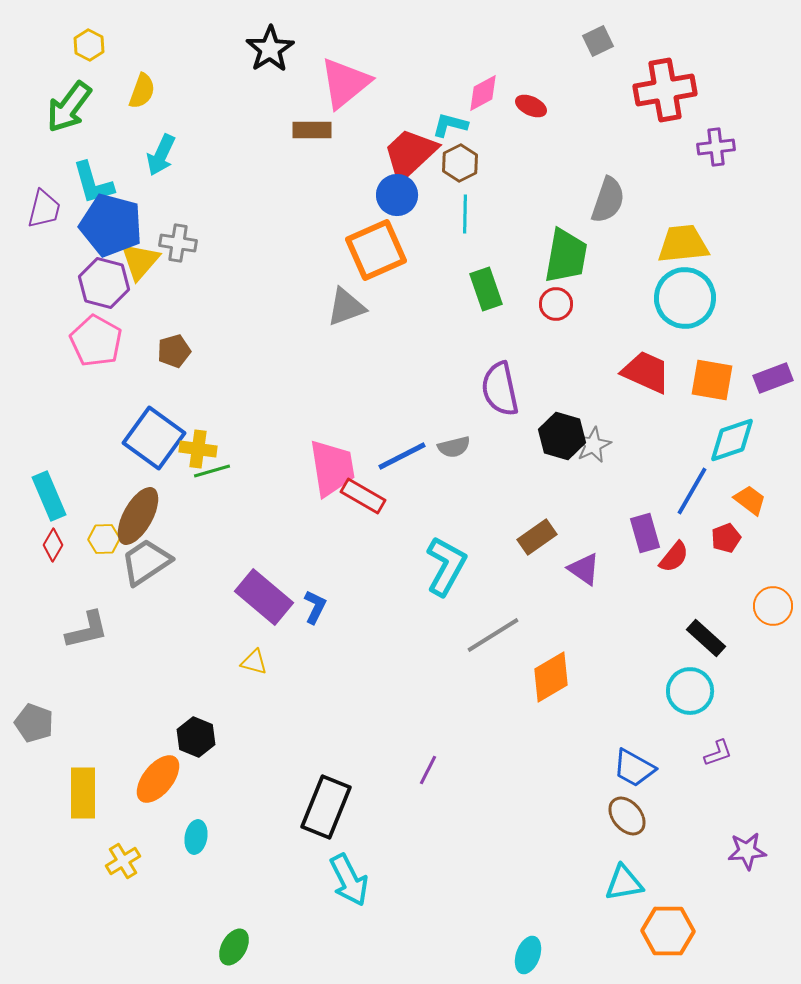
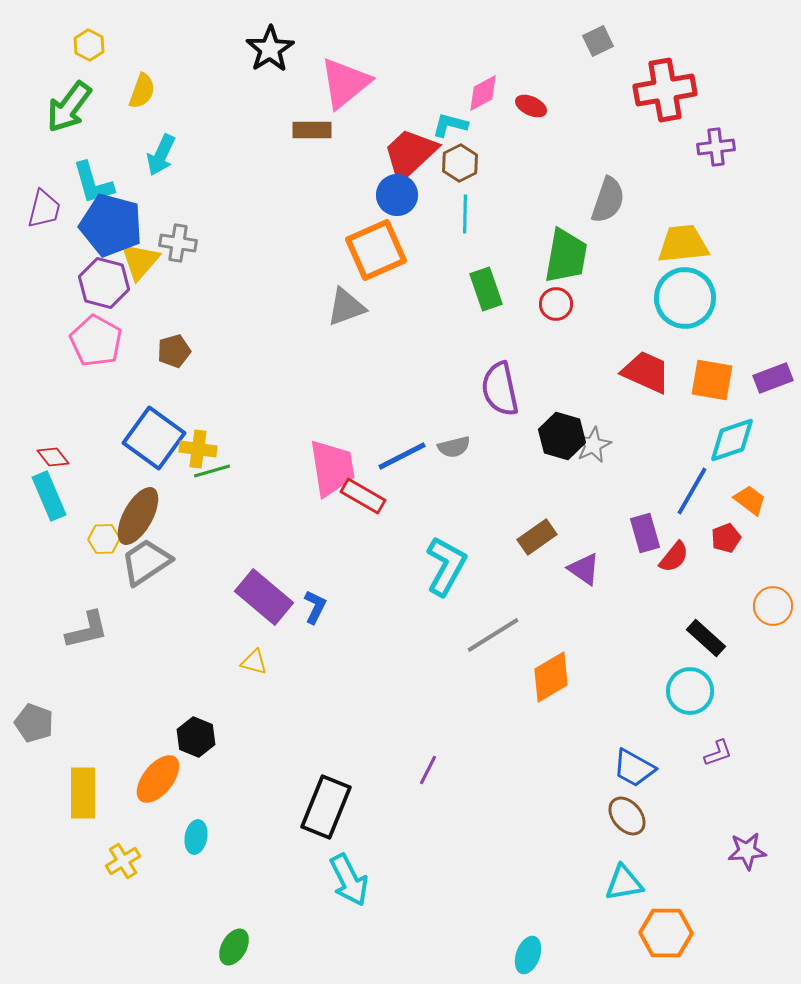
red diamond at (53, 545): moved 88 px up; rotated 68 degrees counterclockwise
orange hexagon at (668, 931): moved 2 px left, 2 px down
